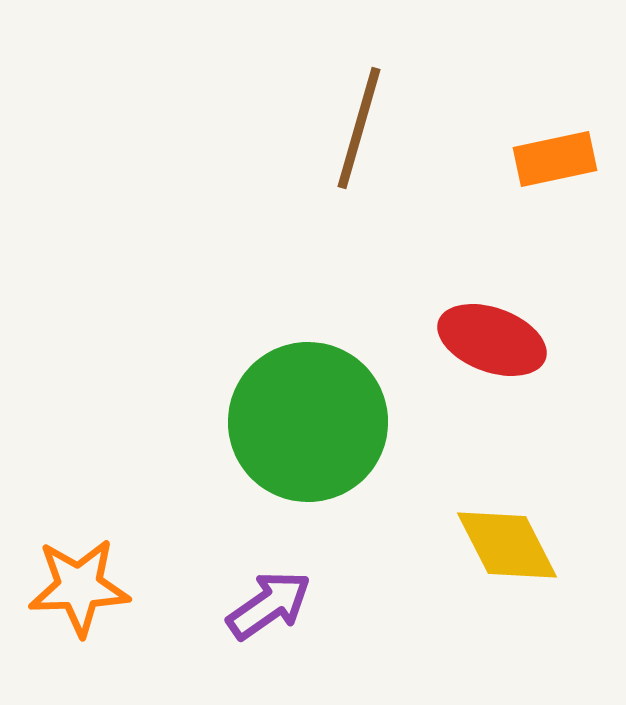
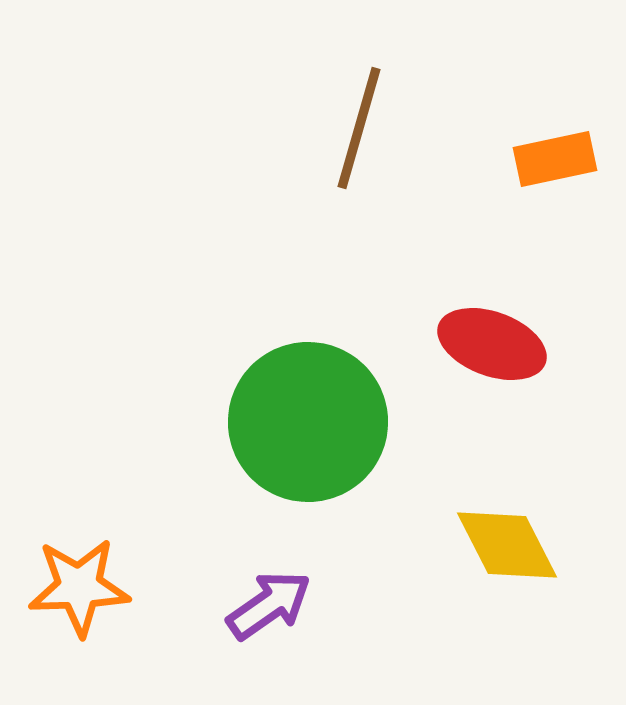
red ellipse: moved 4 px down
